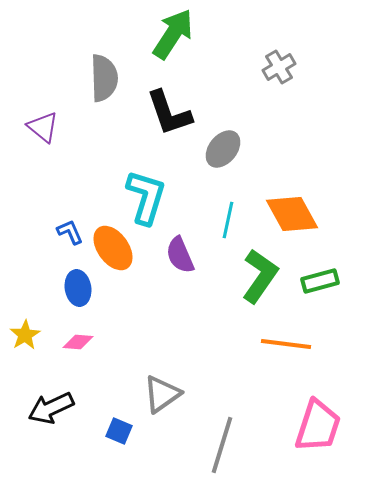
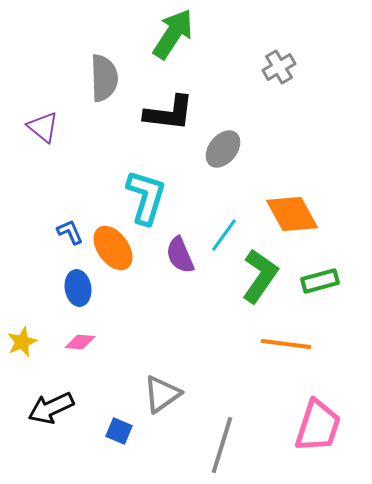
black L-shape: rotated 64 degrees counterclockwise
cyan line: moved 4 px left, 15 px down; rotated 24 degrees clockwise
yellow star: moved 3 px left, 7 px down; rotated 8 degrees clockwise
pink diamond: moved 2 px right
